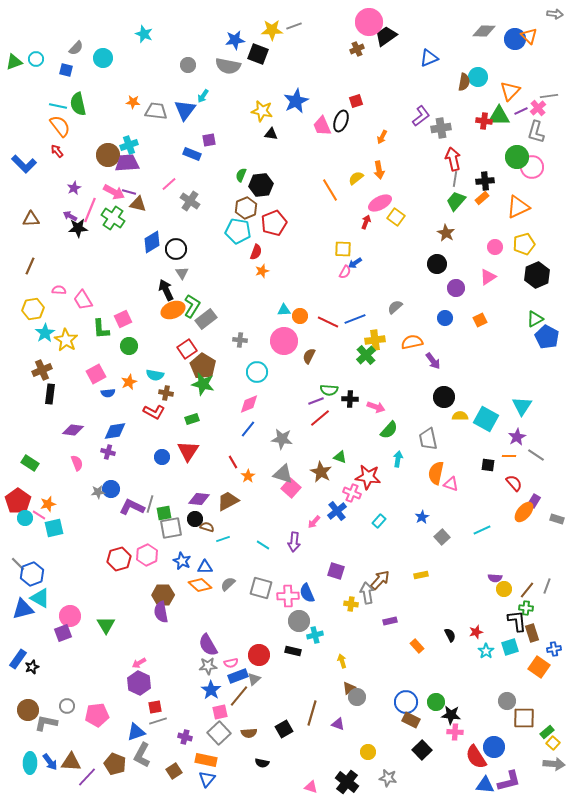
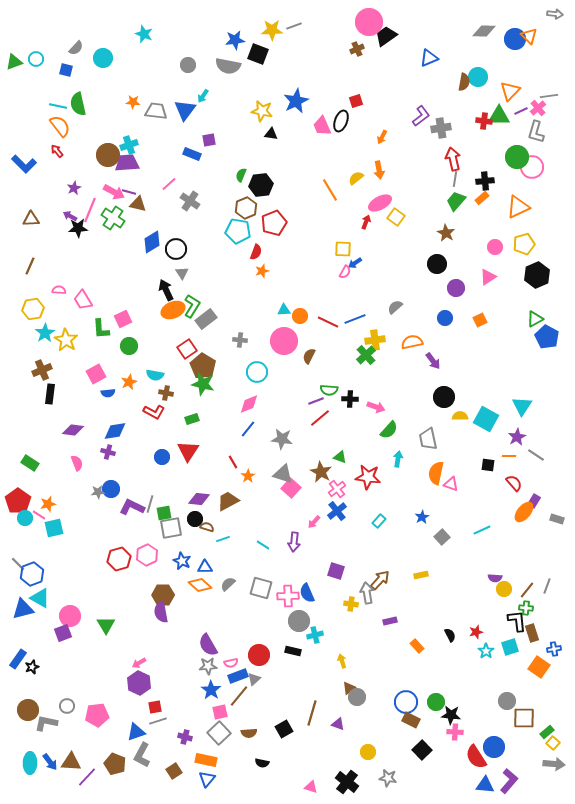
pink cross at (352, 493): moved 15 px left, 4 px up; rotated 30 degrees clockwise
purple L-shape at (509, 781): rotated 35 degrees counterclockwise
